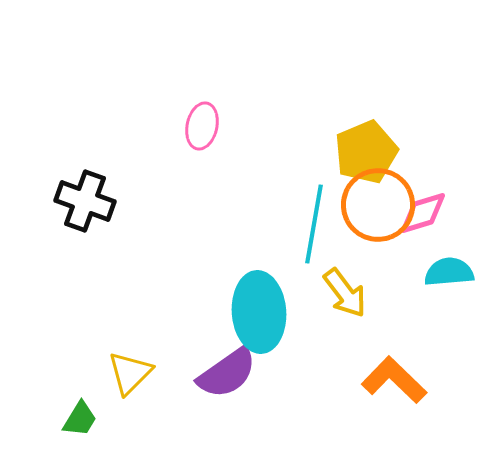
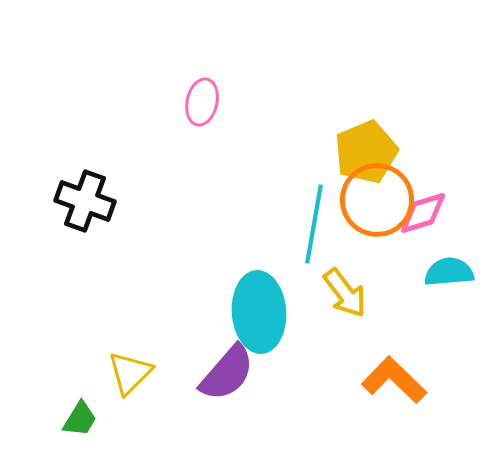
pink ellipse: moved 24 px up
orange circle: moved 1 px left, 5 px up
purple semicircle: rotated 14 degrees counterclockwise
